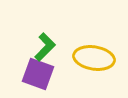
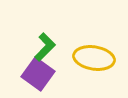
purple square: rotated 16 degrees clockwise
